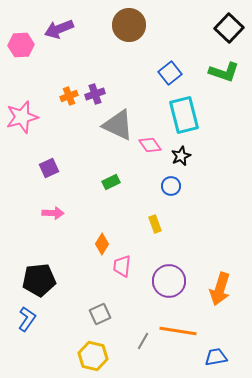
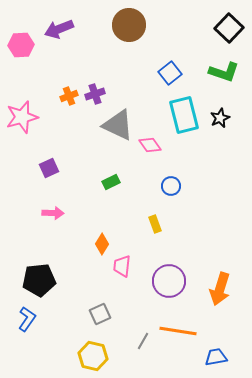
black star: moved 39 px right, 38 px up
